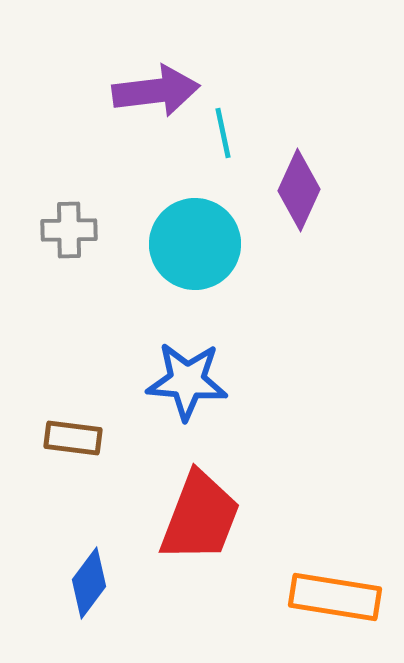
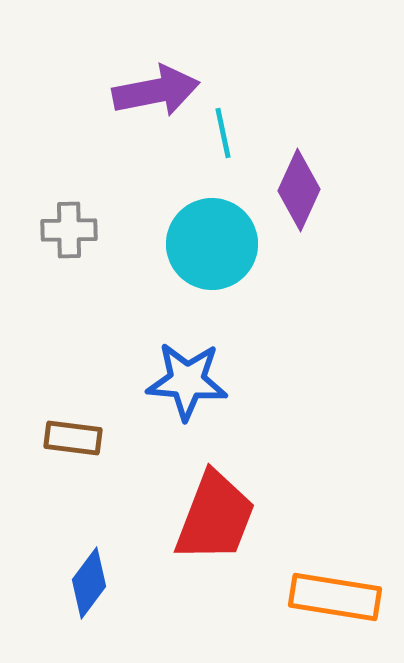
purple arrow: rotated 4 degrees counterclockwise
cyan circle: moved 17 px right
red trapezoid: moved 15 px right
